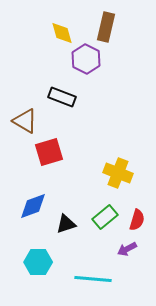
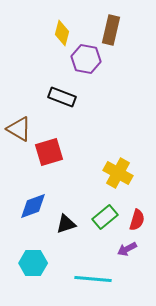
brown rectangle: moved 5 px right, 3 px down
yellow diamond: rotated 30 degrees clockwise
purple hexagon: rotated 16 degrees counterclockwise
brown triangle: moved 6 px left, 8 px down
yellow cross: rotated 8 degrees clockwise
cyan hexagon: moved 5 px left, 1 px down
